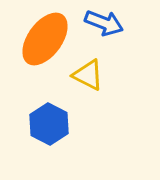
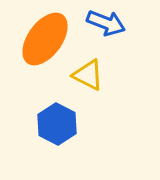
blue arrow: moved 2 px right
blue hexagon: moved 8 px right
